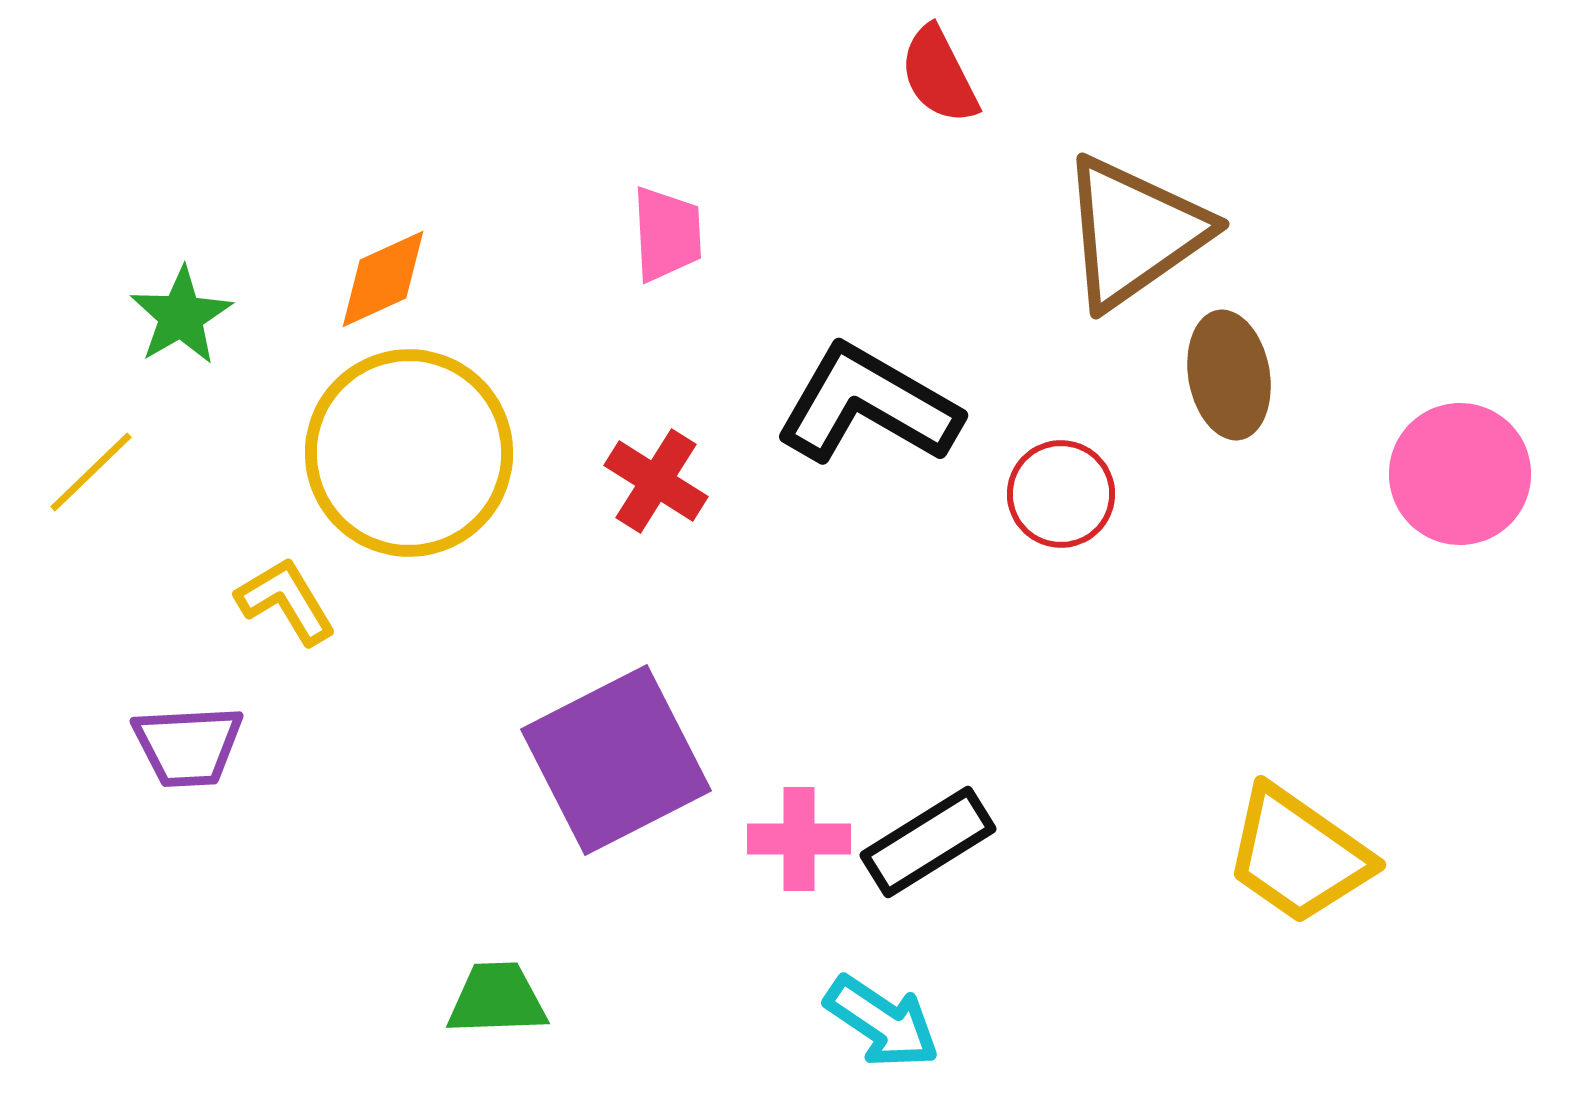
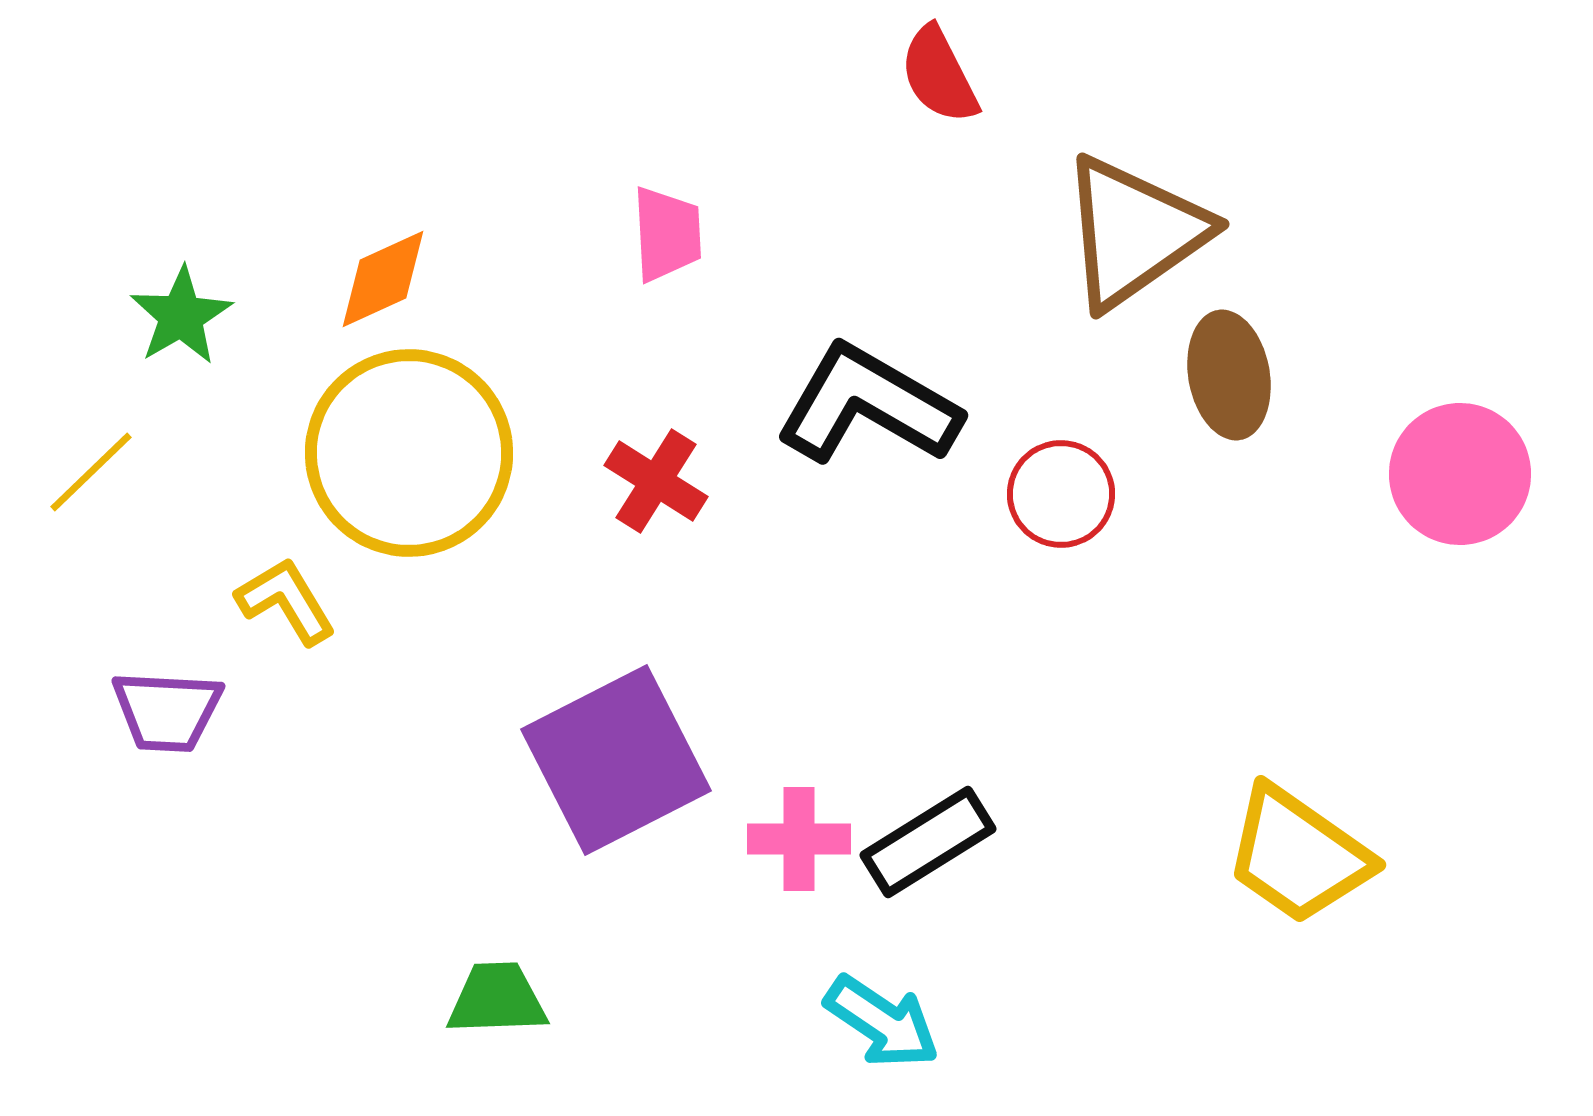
purple trapezoid: moved 21 px left, 35 px up; rotated 6 degrees clockwise
